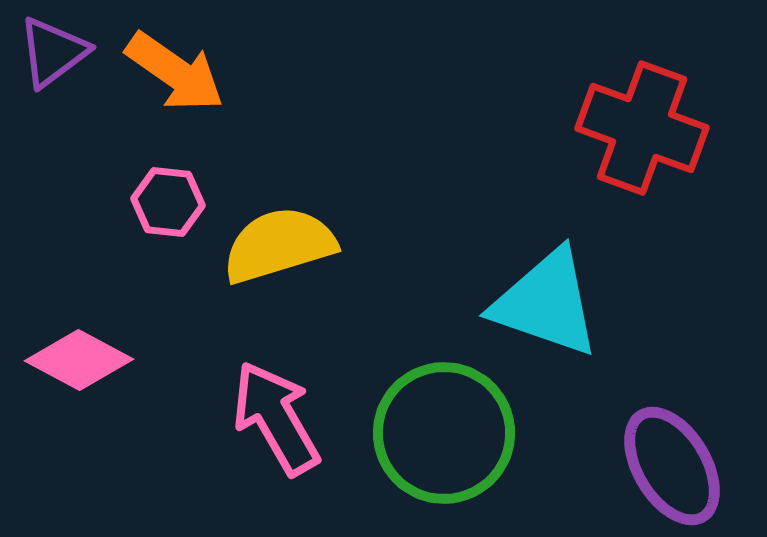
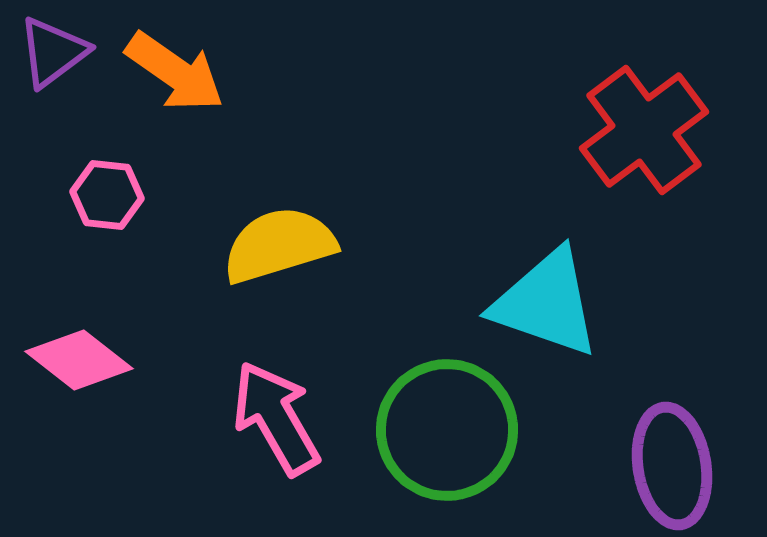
red cross: moved 2 px right, 2 px down; rotated 33 degrees clockwise
pink hexagon: moved 61 px left, 7 px up
pink diamond: rotated 10 degrees clockwise
green circle: moved 3 px right, 3 px up
purple ellipse: rotated 22 degrees clockwise
